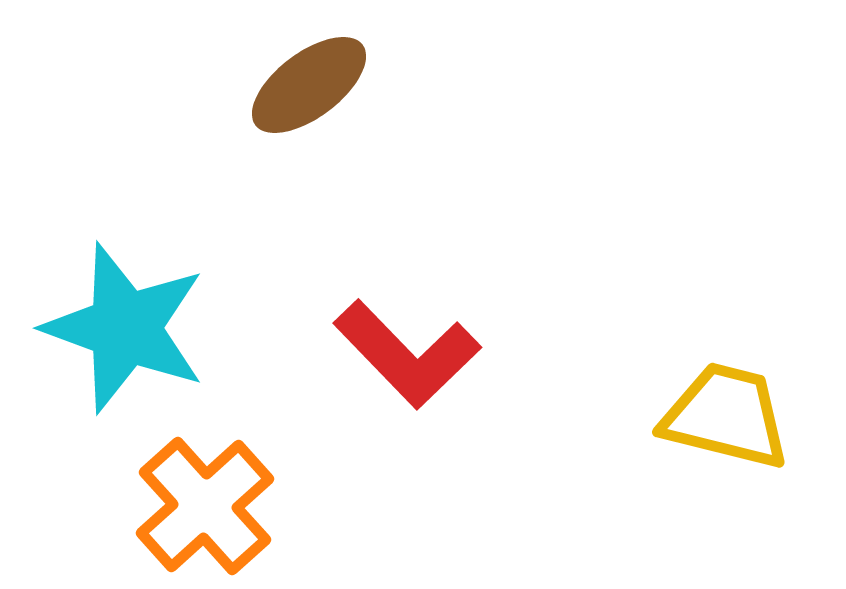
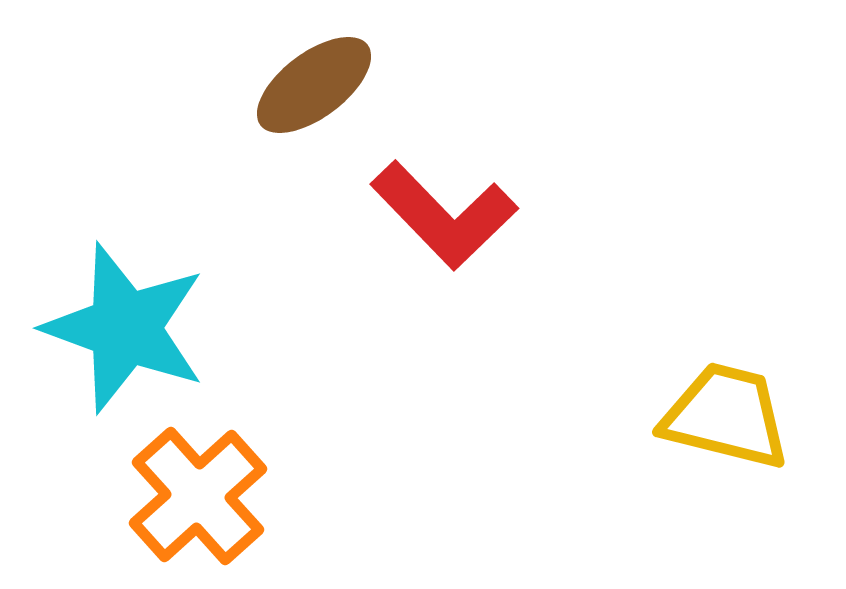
brown ellipse: moved 5 px right
red L-shape: moved 37 px right, 139 px up
orange cross: moved 7 px left, 10 px up
